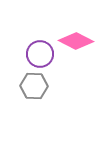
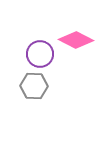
pink diamond: moved 1 px up
